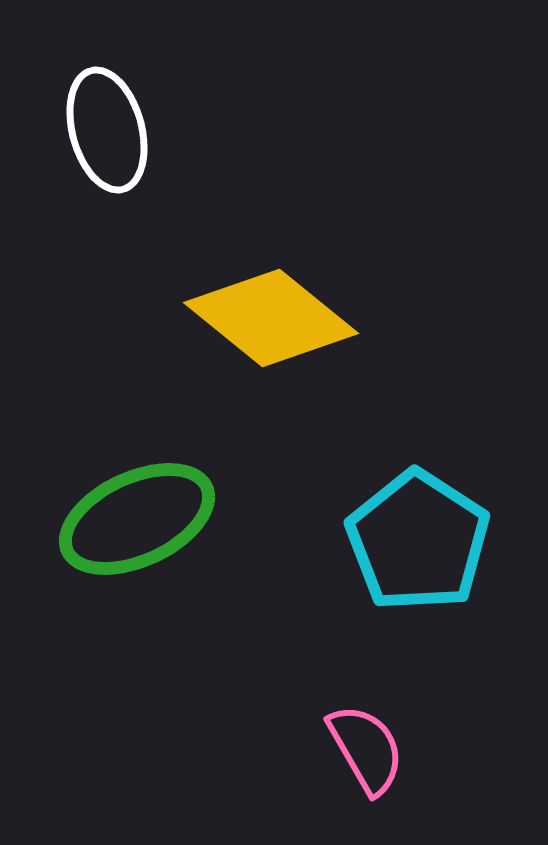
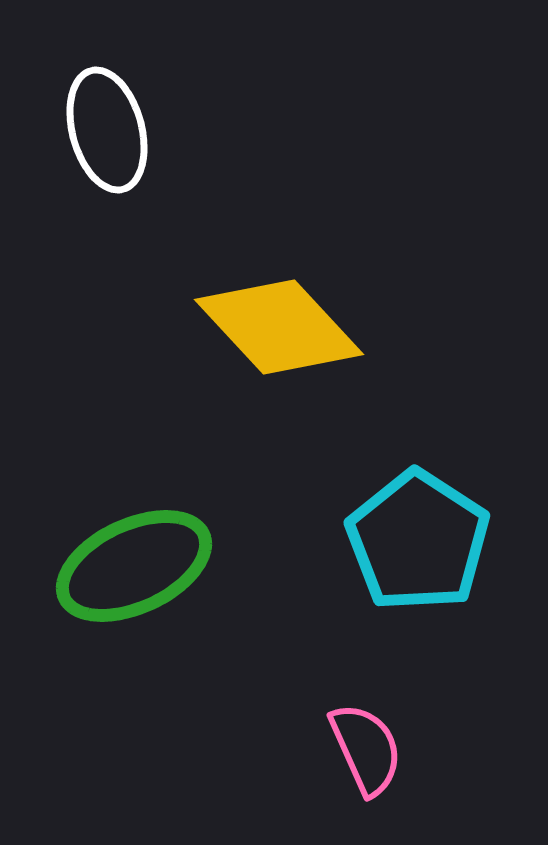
yellow diamond: moved 8 px right, 9 px down; rotated 8 degrees clockwise
green ellipse: moved 3 px left, 47 px down
pink semicircle: rotated 6 degrees clockwise
